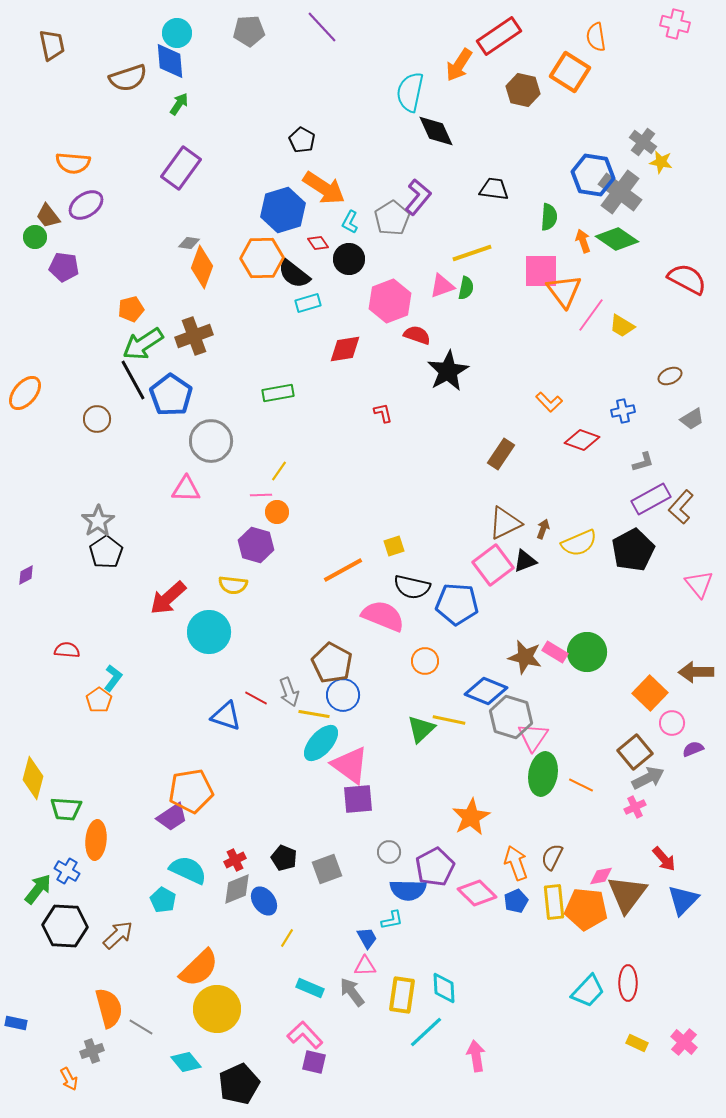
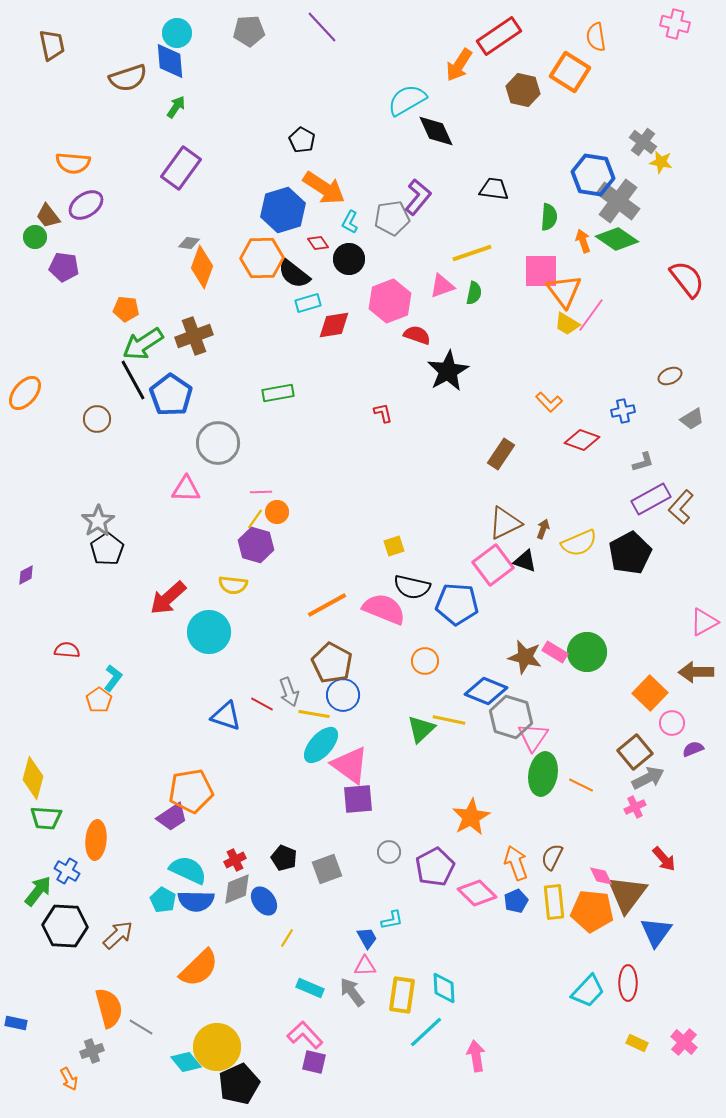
cyan semicircle at (410, 92): moved 3 px left, 8 px down; rotated 48 degrees clockwise
green arrow at (179, 104): moved 3 px left, 3 px down
gray cross at (620, 192): moved 2 px left, 9 px down
gray pentagon at (392, 218): rotated 24 degrees clockwise
red semicircle at (687, 279): rotated 24 degrees clockwise
green semicircle at (466, 288): moved 8 px right, 5 px down
orange pentagon at (131, 309): moved 5 px left; rotated 20 degrees clockwise
yellow trapezoid at (622, 326): moved 55 px left, 2 px up
red diamond at (345, 349): moved 11 px left, 24 px up
gray circle at (211, 441): moved 7 px right, 2 px down
yellow line at (279, 471): moved 24 px left, 48 px down
pink line at (261, 495): moved 3 px up
black pentagon at (633, 550): moved 3 px left, 3 px down
black pentagon at (106, 552): moved 1 px right, 3 px up
black triangle at (525, 561): rotated 40 degrees clockwise
orange line at (343, 570): moved 16 px left, 35 px down
pink triangle at (699, 584): moved 5 px right, 38 px down; rotated 40 degrees clockwise
pink semicircle at (383, 616): moved 1 px right, 7 px up
red line at (256, 698): moved 6 px right, 6 px down
cyan ellipse at (321, 743): moved 2 px down
green trapezoid at (66, 809): moved 20 px left, 9 px down
pink diamond at (601, 876): rotated 75 degrees clockwise
green arrow at (38, 889): moved 2 px down
blue semicircle at (408, 890): moved 212 px left, 11 px down
blue triangle at (683, 900): moved 27 px left, 32 px down; rotated 8 degrees counterclockwise
orange pentagon at (586, 909): moved 6 px right, 2 px down
yellow circle at (217, 1009): moved 38 px down
